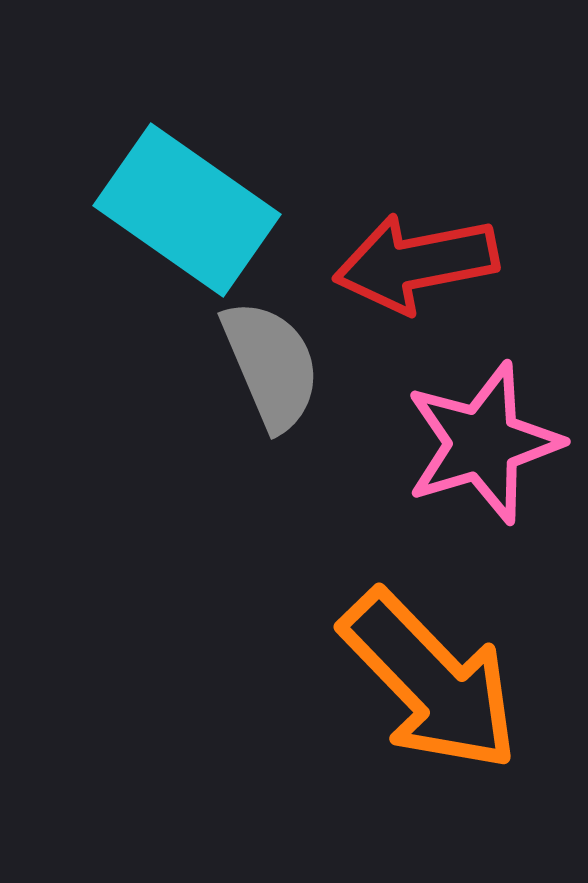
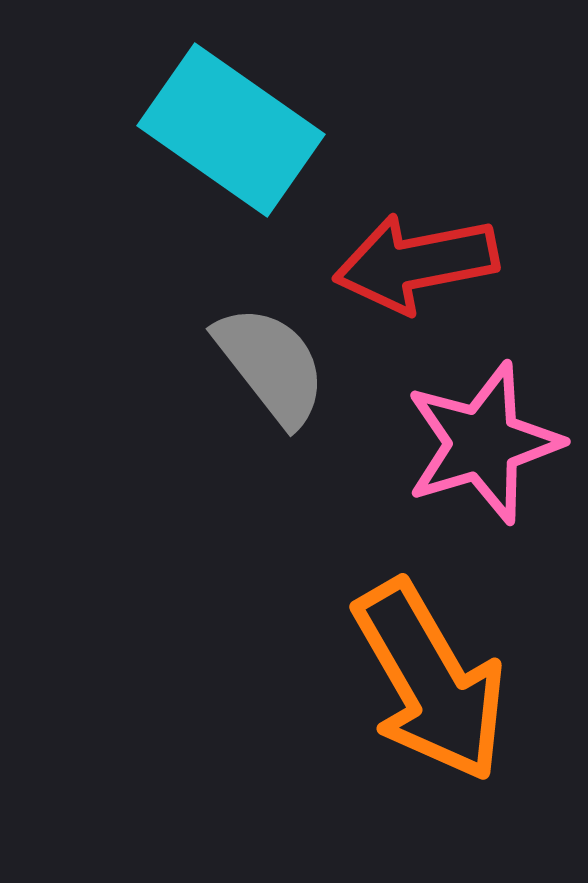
cyan rectangle: moved 44 px right, 80 px up
gray semicircle: rotated 15 degrees counterclockwise
orange arrow: rotated 14 degrees clockwise
